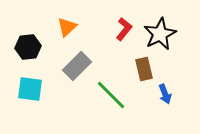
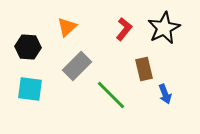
black star: moved 4 px right, 6 px up
black hexagon: rotated 10 degrees clockwise
